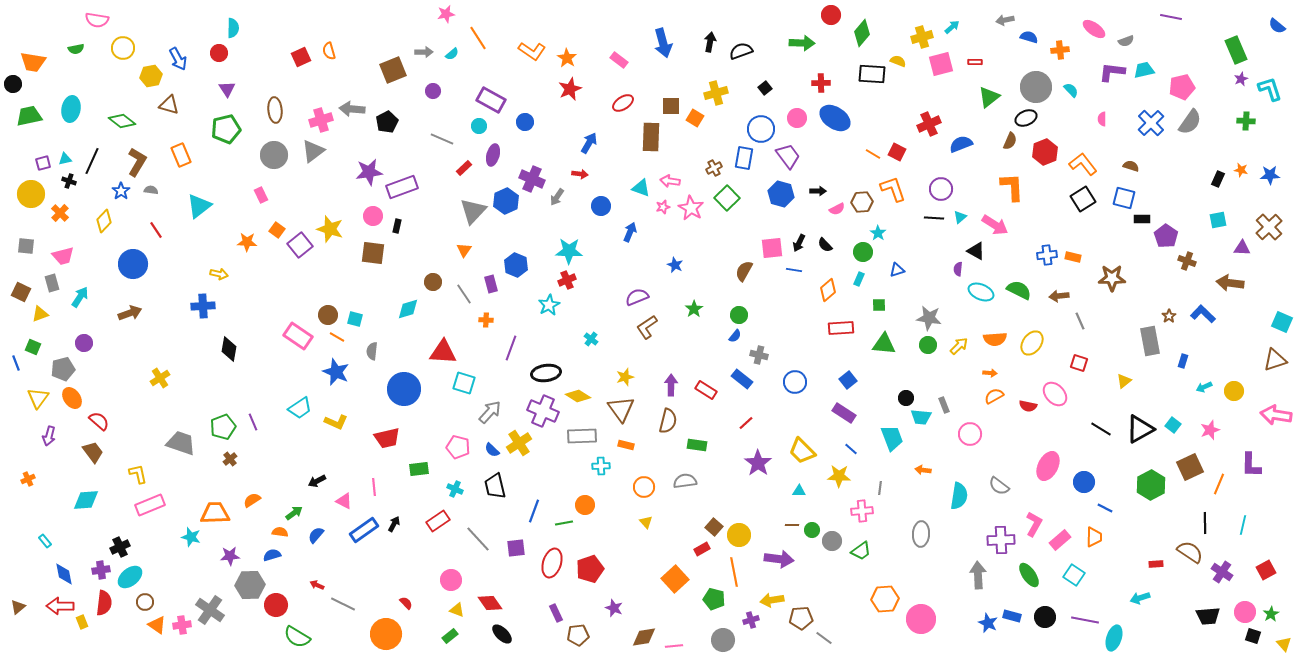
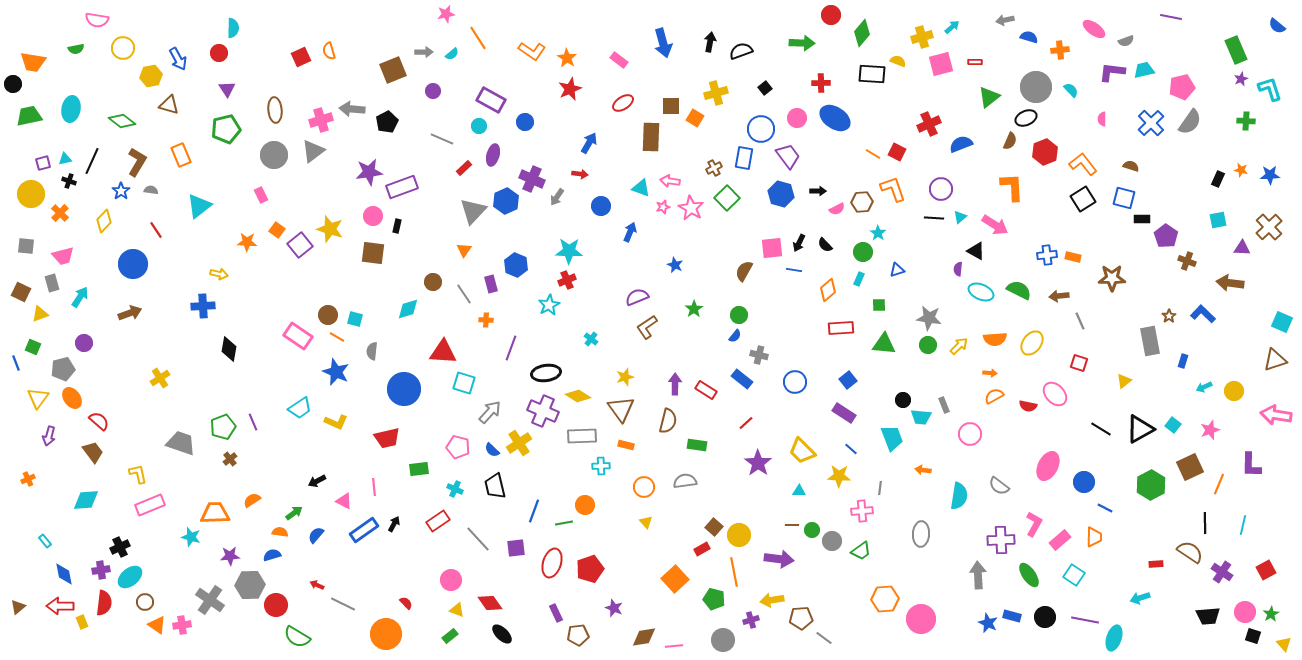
purple arrow at (671, 385): moved 4 px right, 1 px up
black circle at (906, 398): moved 3 px left, 2 px down
gray cross at (210, 610): moved 10 px up
